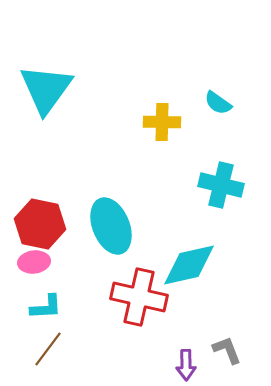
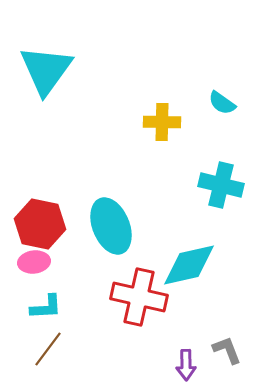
cyan triangle: moved 19 px up
cyan semicircle: moved 4 px right
